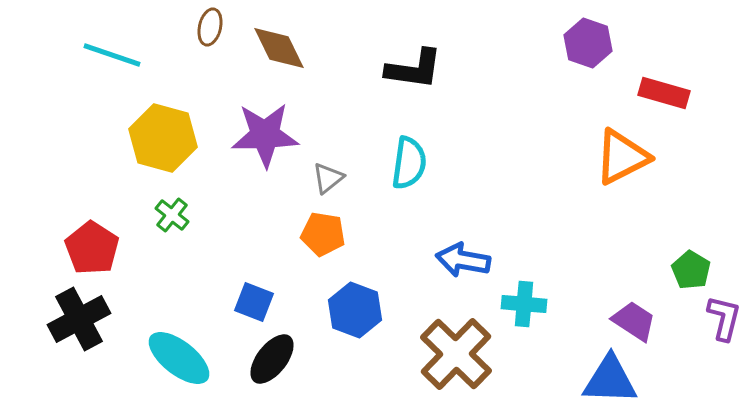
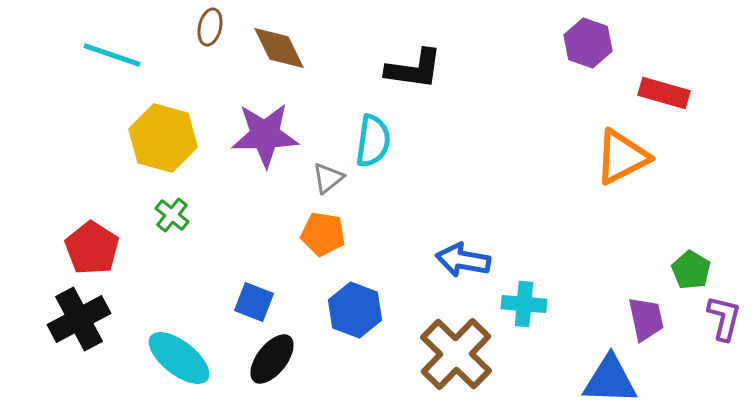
cyan semicircle: moved 36 px left, 22 px up
purple trapezoid: moved 12 px right, 2 px up; rotated 45 degrees clockwise
